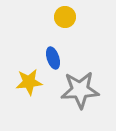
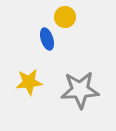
blue ellipse: moved 6 px left, 19 px up
